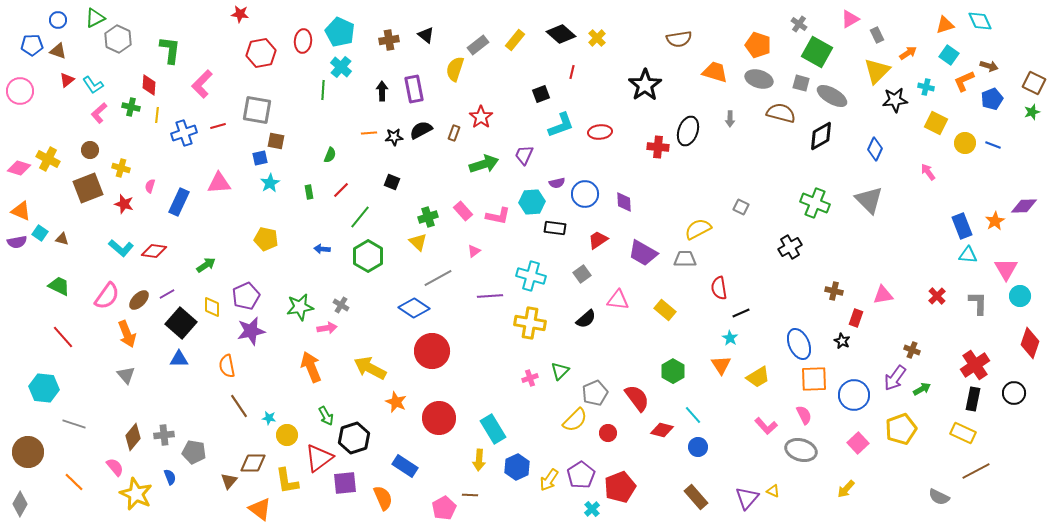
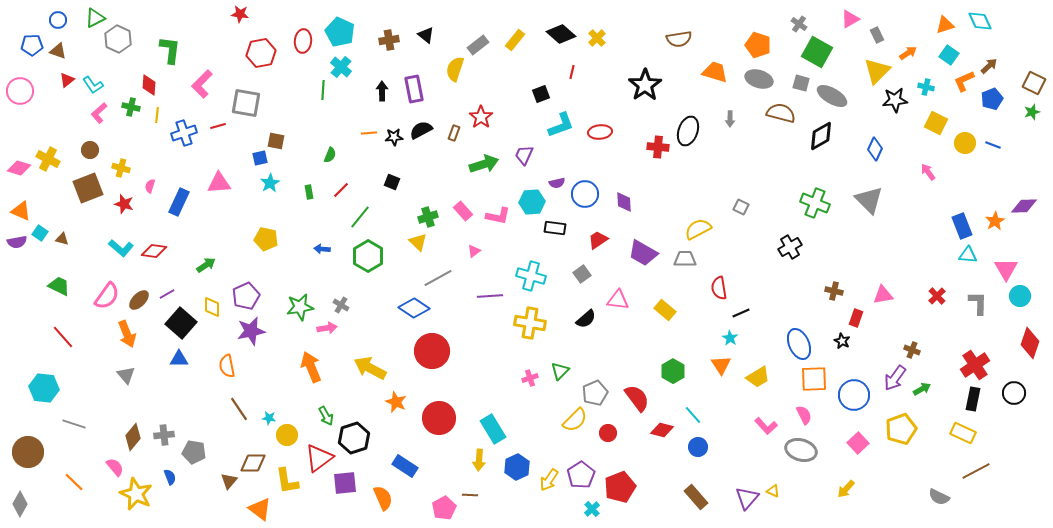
brown arrow at (989, 66): rotated 60 degrees counterclockwise
gray square at (257, 110): moved 11 px left, 7 px up
brown line at (239, 406): moved 3 px down
